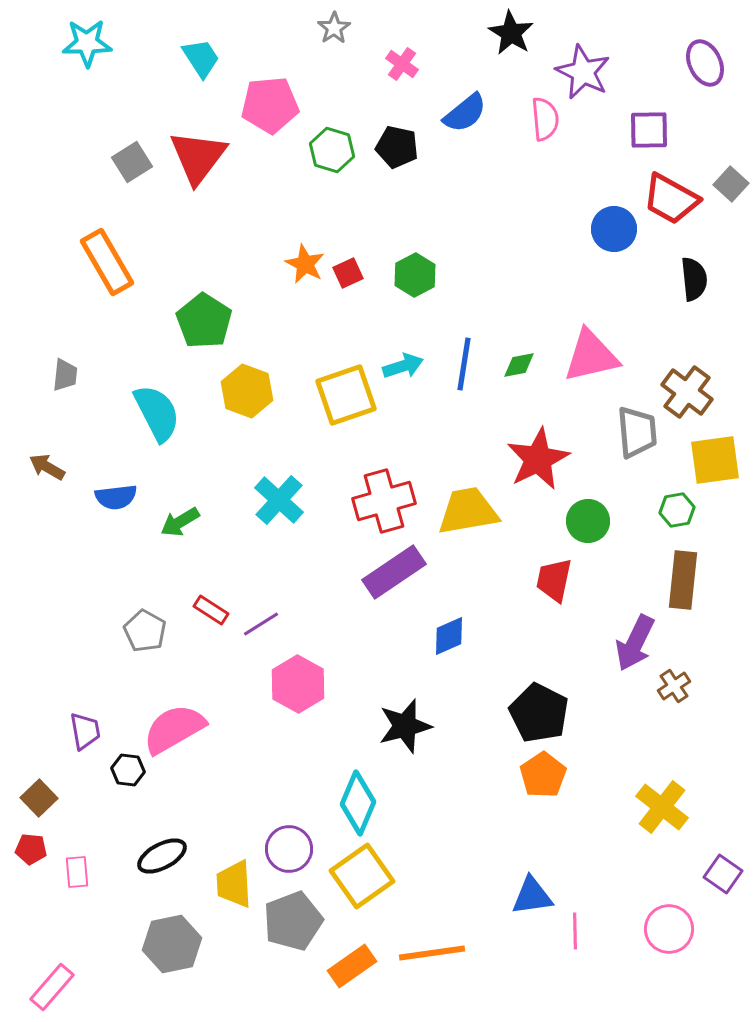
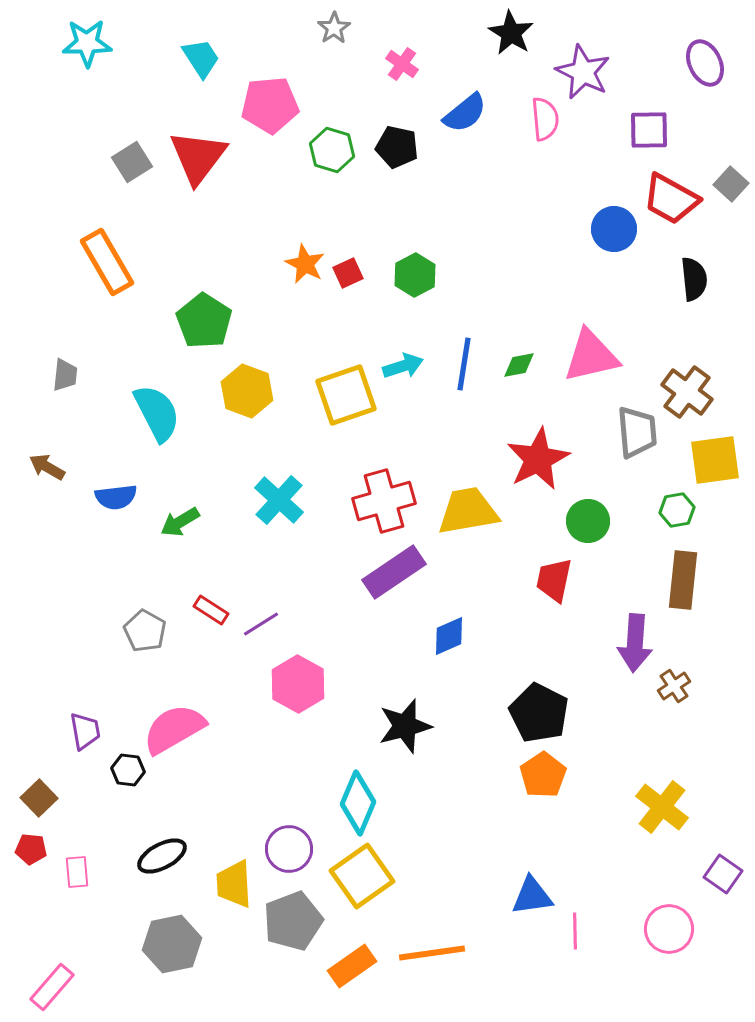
purple arrow at (635, 643): rotated 22 degrees counterclockwise
